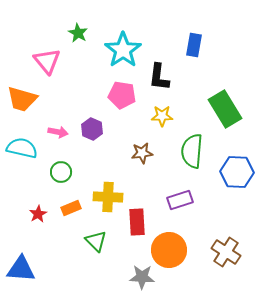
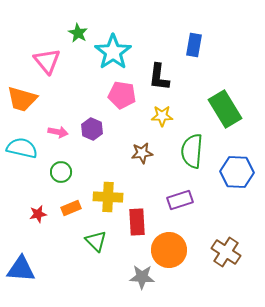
cyan star: moved 10 px left, 2 px down
red star: rotated 18 degrees clockwise
